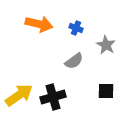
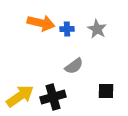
orange arrow: moved 2 px right, 1 px up
blue cross: moved 9 px left, 1 px down; rotated 24 degrees counterclockwise
gray star: moved 9 px left, 16 px up
gray semicircle: moved 5 px down
yellow arrow: moved 1 px right, 1 px down
